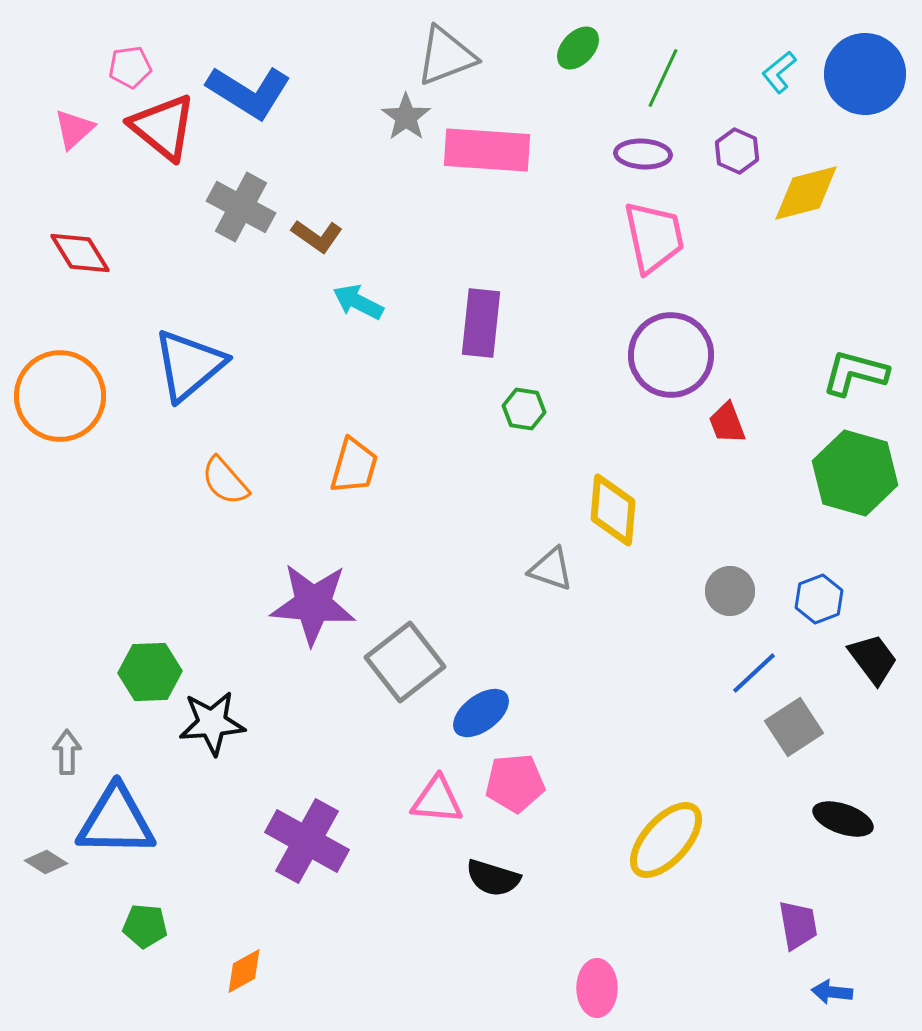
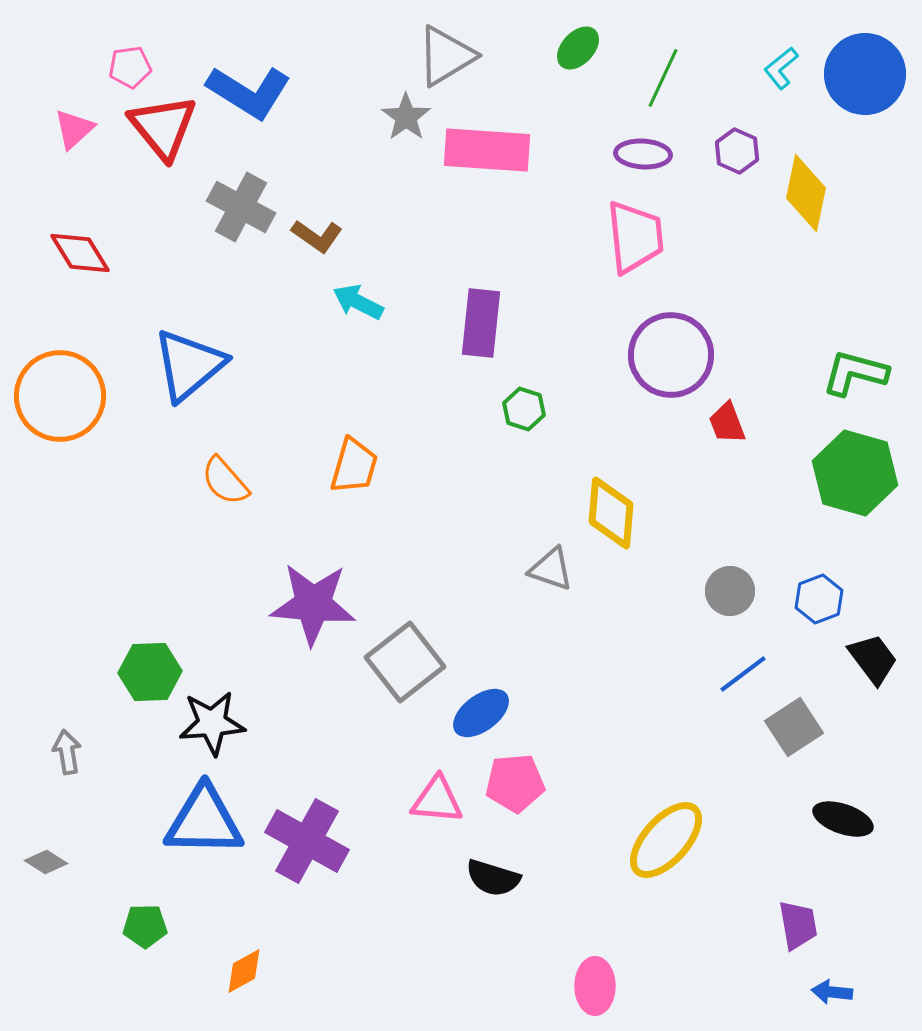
gray triangle at (446, 56): rotated 10 degrees counterclockwise
cyan L-shape at (779, 72): moved 2 px right, 4 px up
red triangle at (163, 127): rotated 12 degrees clockwise
yellow diamond at (806, 193): rotated 64 degrees counterclockwise
pink trapezoid at (654, 237): moved 19 px left; rotated 6 degrees clockwise
green hexagon at (524, 409): rotated 9 degrees clockwise
yellow diamond at (613, 510): moved 2 px left, 3 px down
blue line at (754, 673): moved 11 px left, 1 px down; rotated 6 degrees clockwise
gray arrow at (67, 752): rotated 9 degrees counterclockwise
blue triangle at (116, 821): moved 88 px right
green pentagon at (145, 926): rotated 6 degrees counterclockwise
pink ellipse at (597, 988): moved 2 px left, 2 px up
